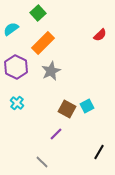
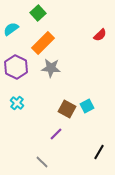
gray star: moved 3 px up; rotated 30 degrees clockwise
